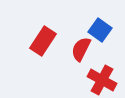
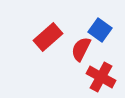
red rectangle: moved 5 px right, 4 px up; rotated 16 degrees clockwise
red cross: moved 1 px left, 3 px up
